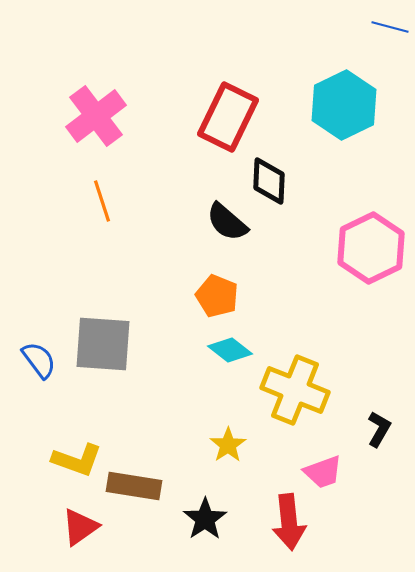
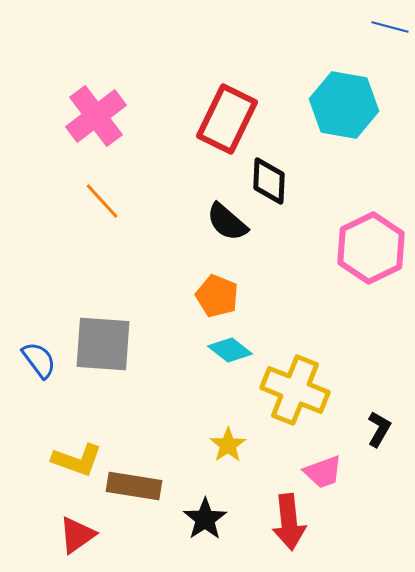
cyan hexagon: rotated 24 degrees counterclockwise
red rectangle: moved 1 px left, 2 px down
orange line: rotated 24 degrees counterclockwise
red triangle: moved 3 px left, 8 px down
